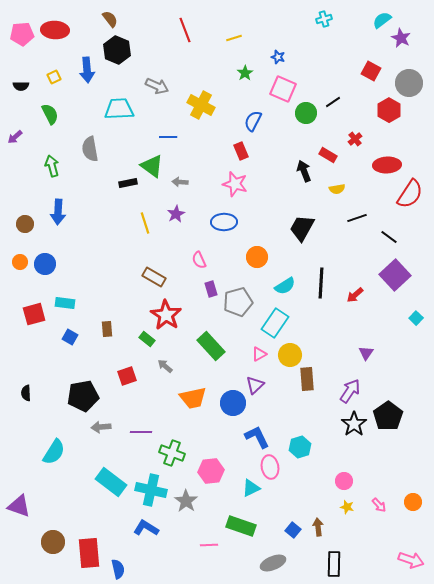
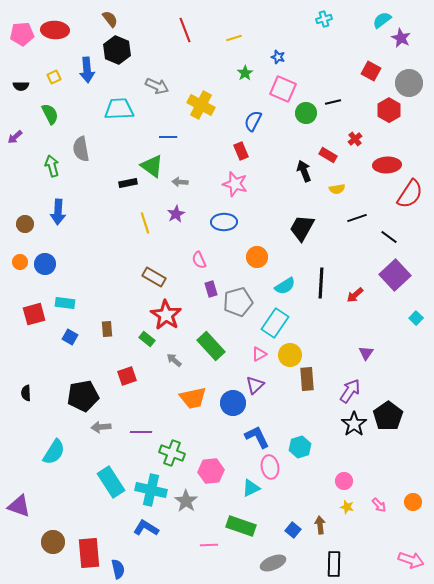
black line at (333, 102): rotated 21 degrees clockwise
gray semicircle at (90, 149): moved 9 px left
gray arrow at (165, 366): moved 9 px right, 6 px up
cyan rectangle at (111, 482): rotated 20 degrees clockwise
brown arrow at (318, 527): moved 2 px right, 2 px up
